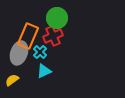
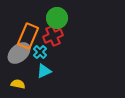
gray ellipse: rotated 30 degrees clockwise
yellow semicircle: moved 6 px right, 4 px down; rotated 48 degrees clockwise
